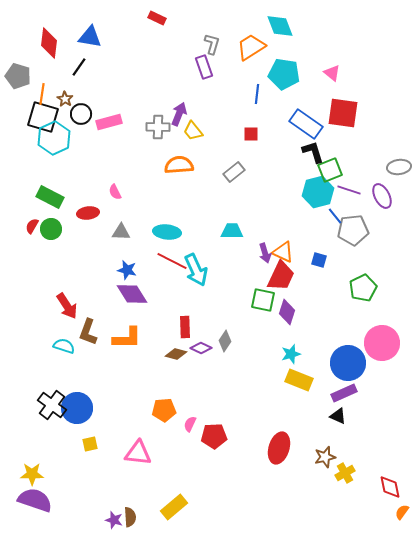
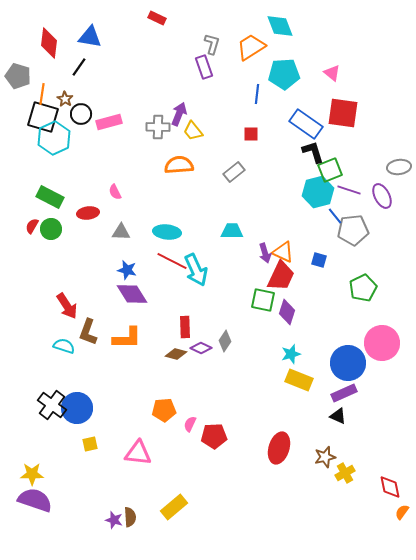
cyan pentagon at (284, 74): rotated 12 degrees counterclockwise
